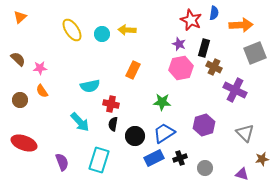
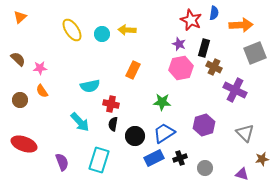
red ellipse: moved 1 px down
